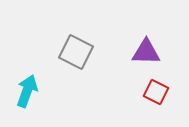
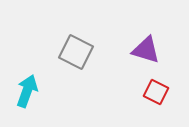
purple triangle: moved 2 px up; rotated 16 degrees clockwise
